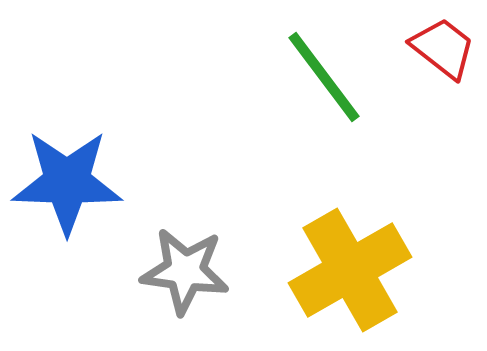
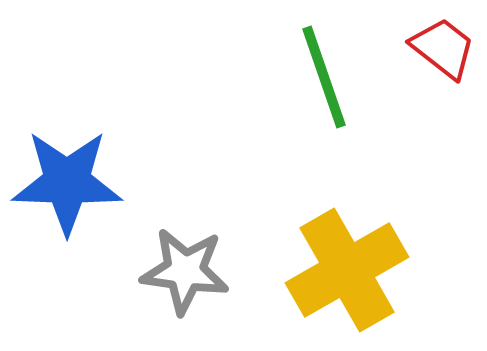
green line: rotated 18 degrees clockwise
yellow cross: moved 3 px left
